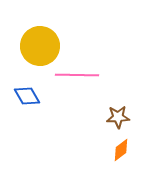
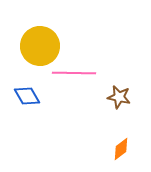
pink line: moved 3 px left, 2 px up
brown star: moved 1 px right, 20 px up; rotated 15 degrees clockwise
orange diamond: moved 1 px up
